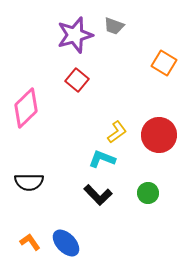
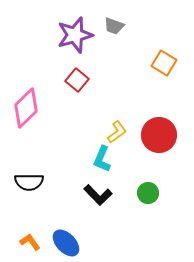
cyan L-shape: rotated 88 degrees counterclockwise
